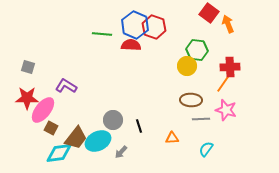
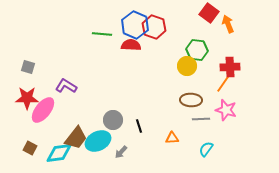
brown square: moved 21 px left, 20 px down
